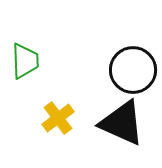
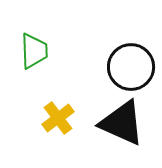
green trapezoid: moved 9 px right, 10 px up
black circle: moved 2 px left, 3 px up
